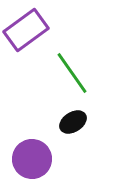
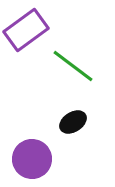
green line: moved 1 px right, 7 px up; rotated 18 degrees counterclockwise
